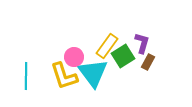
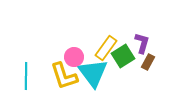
yellow rectangle: moved 1 px left, 2 px down
